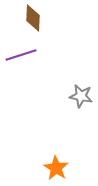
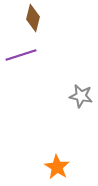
brown diamond: rotated 12 degrees clockwise
orange star: moved 1 px right, 1 px up
